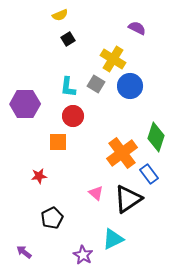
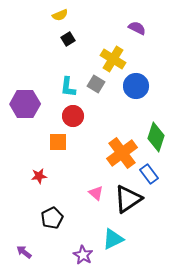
blue circle: moved 6 px right
